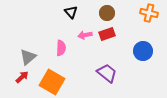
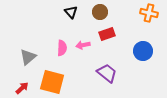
brown circle: moved 7 px left, 1 px up
pink arrow: moved 2 px left, 10 px down
pink semicircle: moved 1 px right
red arrow: moved 11 px down
orange square: rotated 15 degrees counterclockwise
